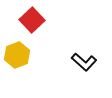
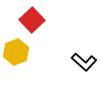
yellow hexagon: moved 1 px left, 3 px up
